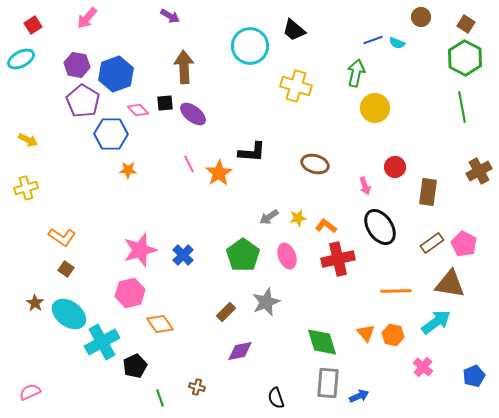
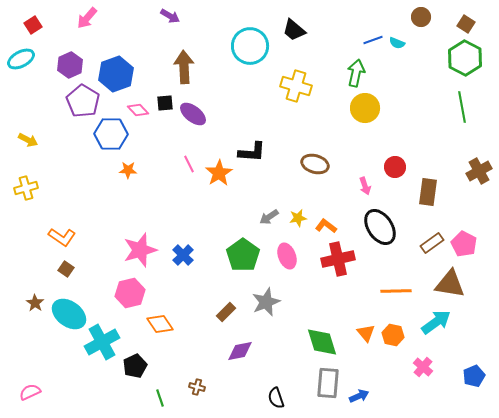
purple hexagon at (77, 65): moved 7 px left; rotated 25 degrees clockwise
yellow circle at (375, 108): moved 10 px left
